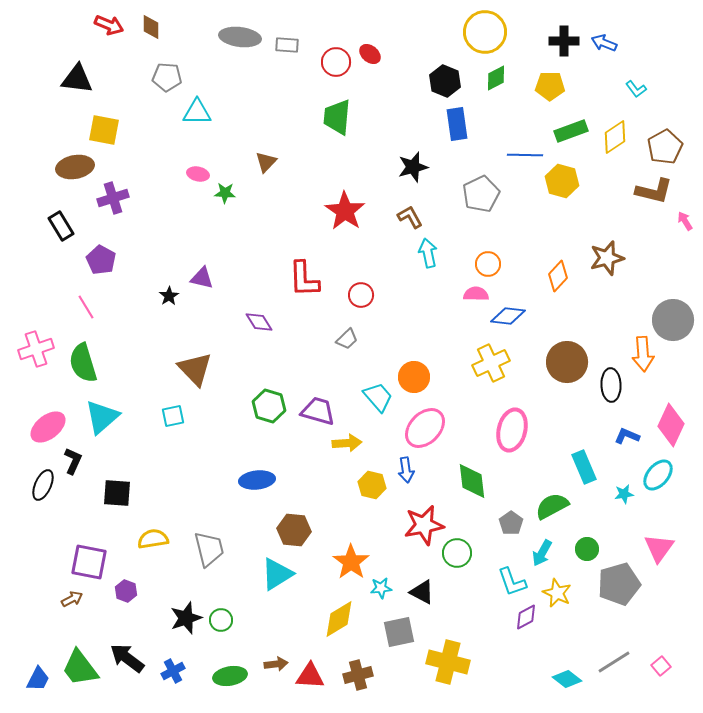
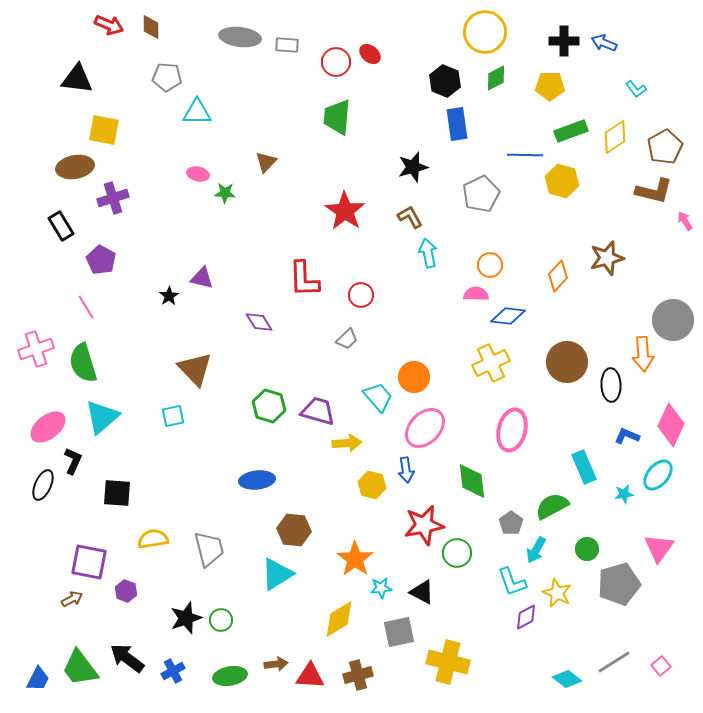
orange circle at (488, 264): moved 2 px right, 1 px down
cyan arrow at (542, 553): moved 6 px left, 3 px up
orange star at (351, 562): moved 4 px right, 3 px up
